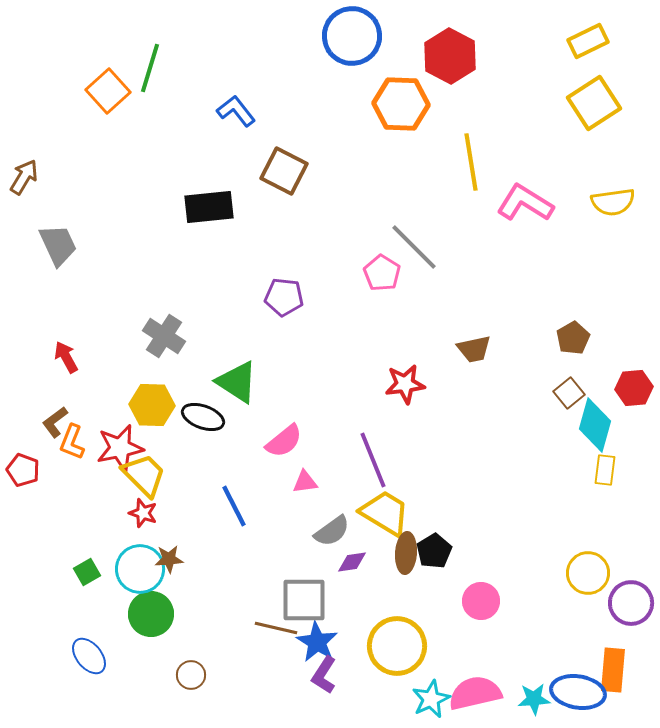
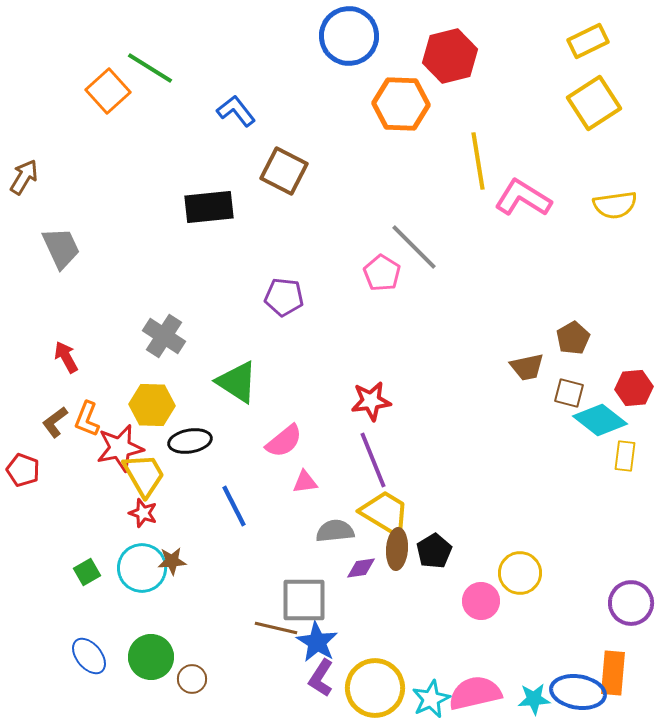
blue circle at (352, 36): moved 3 px left
red hexagon at (450, 56): rotated 18 degrees clockwise
green line at (150, 68): rotated 75 degrees counterclockwise
yellow line at (471, 162): moved 7 px right, 1 px up
yellow semicircle at (613, 202): moved 2 px right, 3 px down
pink L-shape at (525, 203): moved 2 px left, 5 px up
gray trapezoid at (58, 245): moved 3 px right, 3 px down
brown trapezoid at (474, 349): moved 53 px right, 18 px down
red star at (405, 384): moved 34 px left, 17 px down
brown square at (569, 393): rotated 36 degrees counterclockwise
black ellipse at (203, 417): moved 13 px left, 24 px down; rotated 30 degrees counterclockwise
cyan diamond at (595, 425): moved 5 px right, 5 px up; rotated 68 degrees counterclockwise
orange L-shape at (72, 442): moved 15 px right, 23 px up
yellow rectangle at (605, 470): moved 20 px right, 14 px up
yellow trapezoid at (144, 475): rotated 15 degrees clockwise
gray semicircle at (332, 531): moved 3 px right; rotated 150 degrees counterclockwise
brown ellipse at (406, 553): moved 9 px left, 4 px up
brown star at (169, 559): moved 3 px right, 2 px down
purple diamond at (352, 562): moved 9 px right, 6 px down
cyan circle at (140, 569): moved 2 px right, 1 px up
yellow circle at (588, 573): moved 68 px left
green circle at (151, 614): moved 43 px down
yellow circle at (397, 646): moved 22 px left, 42 px down
orange rectangle at (613, 670): moved 3 px down
brown circle at (191, 675): moved 1 px right, 4 px down
purple L-shape at (324, 675): moved 3 px left, 3 px down
